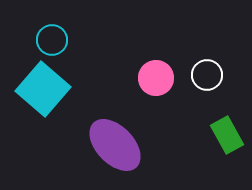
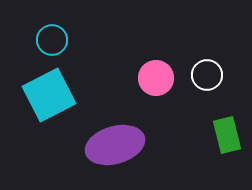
cyan square: moved 6 px right, 6 px down; rotated 22 degrees clockwise
green rectangle: rotated 15 degrees clockwise
purple ellipse: rotated 62 degrees counterclockwise
